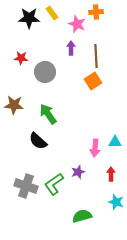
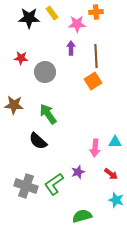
pink star: rotated 24 degrees counterclockwise
red arrow: rotated 128 degrees clockwise
cyan star: moved 2 px up
